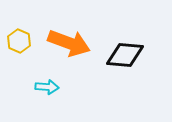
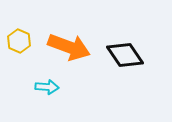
orange arrow: moved 4 px down
black diamond: rotated 51 degrees clockwise
